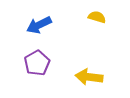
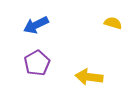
yellow semicircle: moved 16 px right, 6 px down
blue arrow: moved 3 px left
